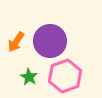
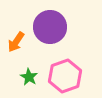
purple circle: moved 14 px up
